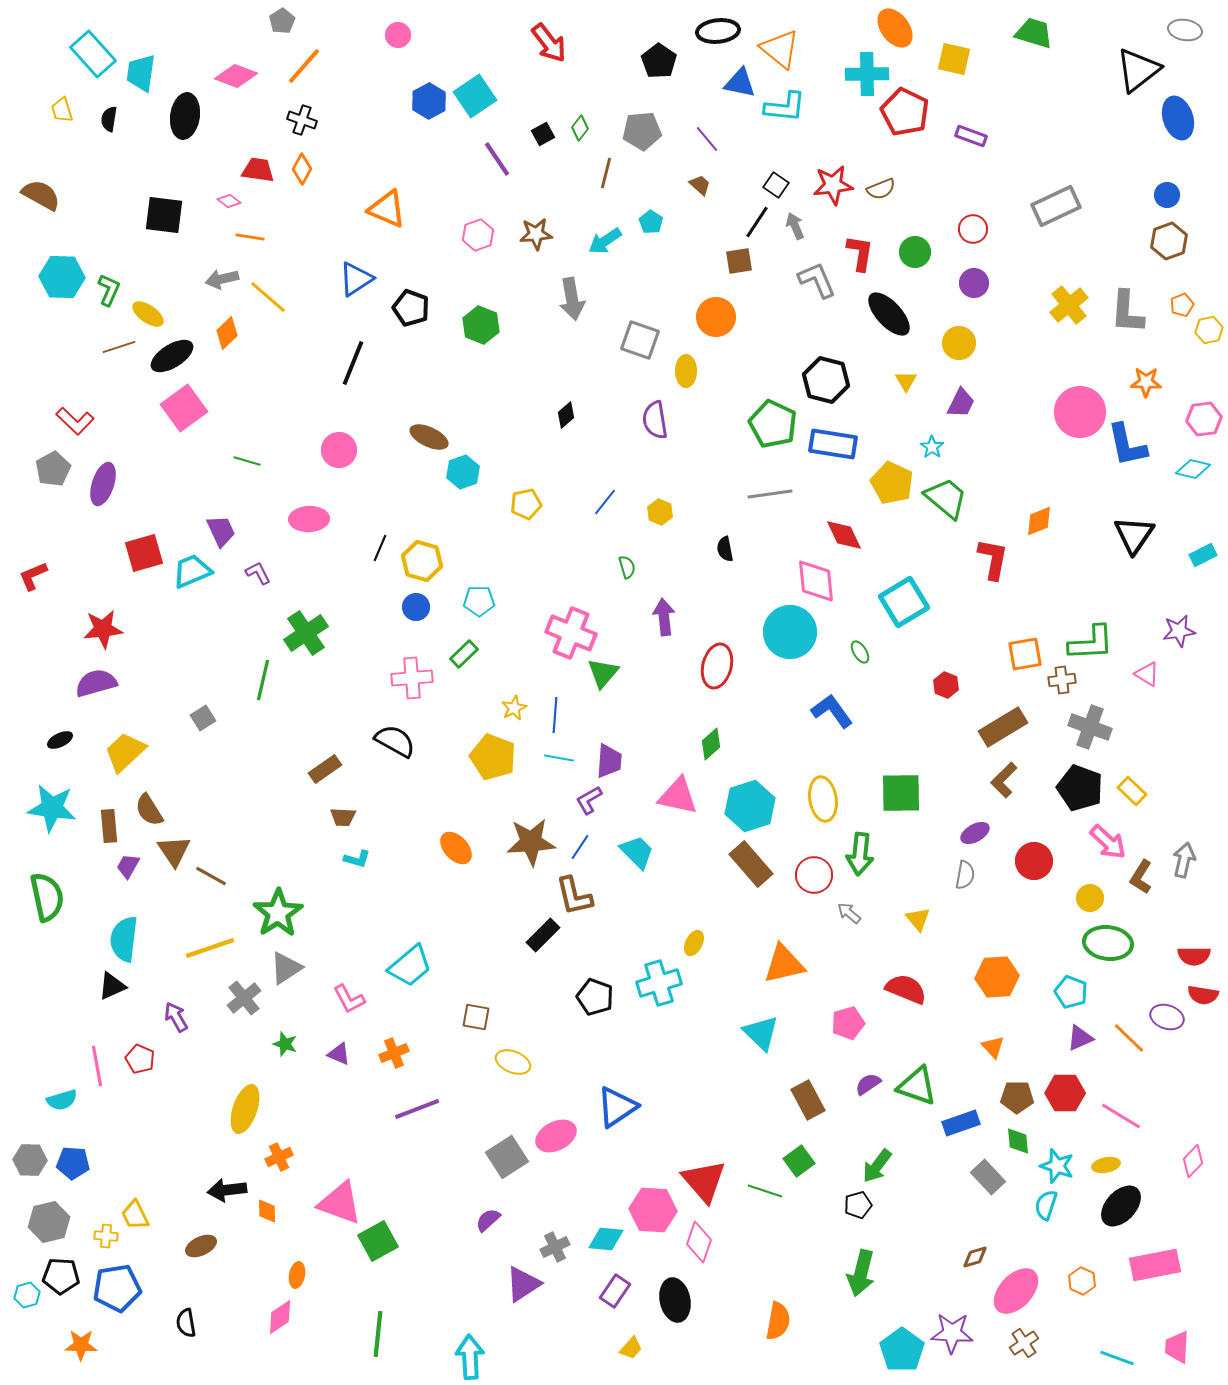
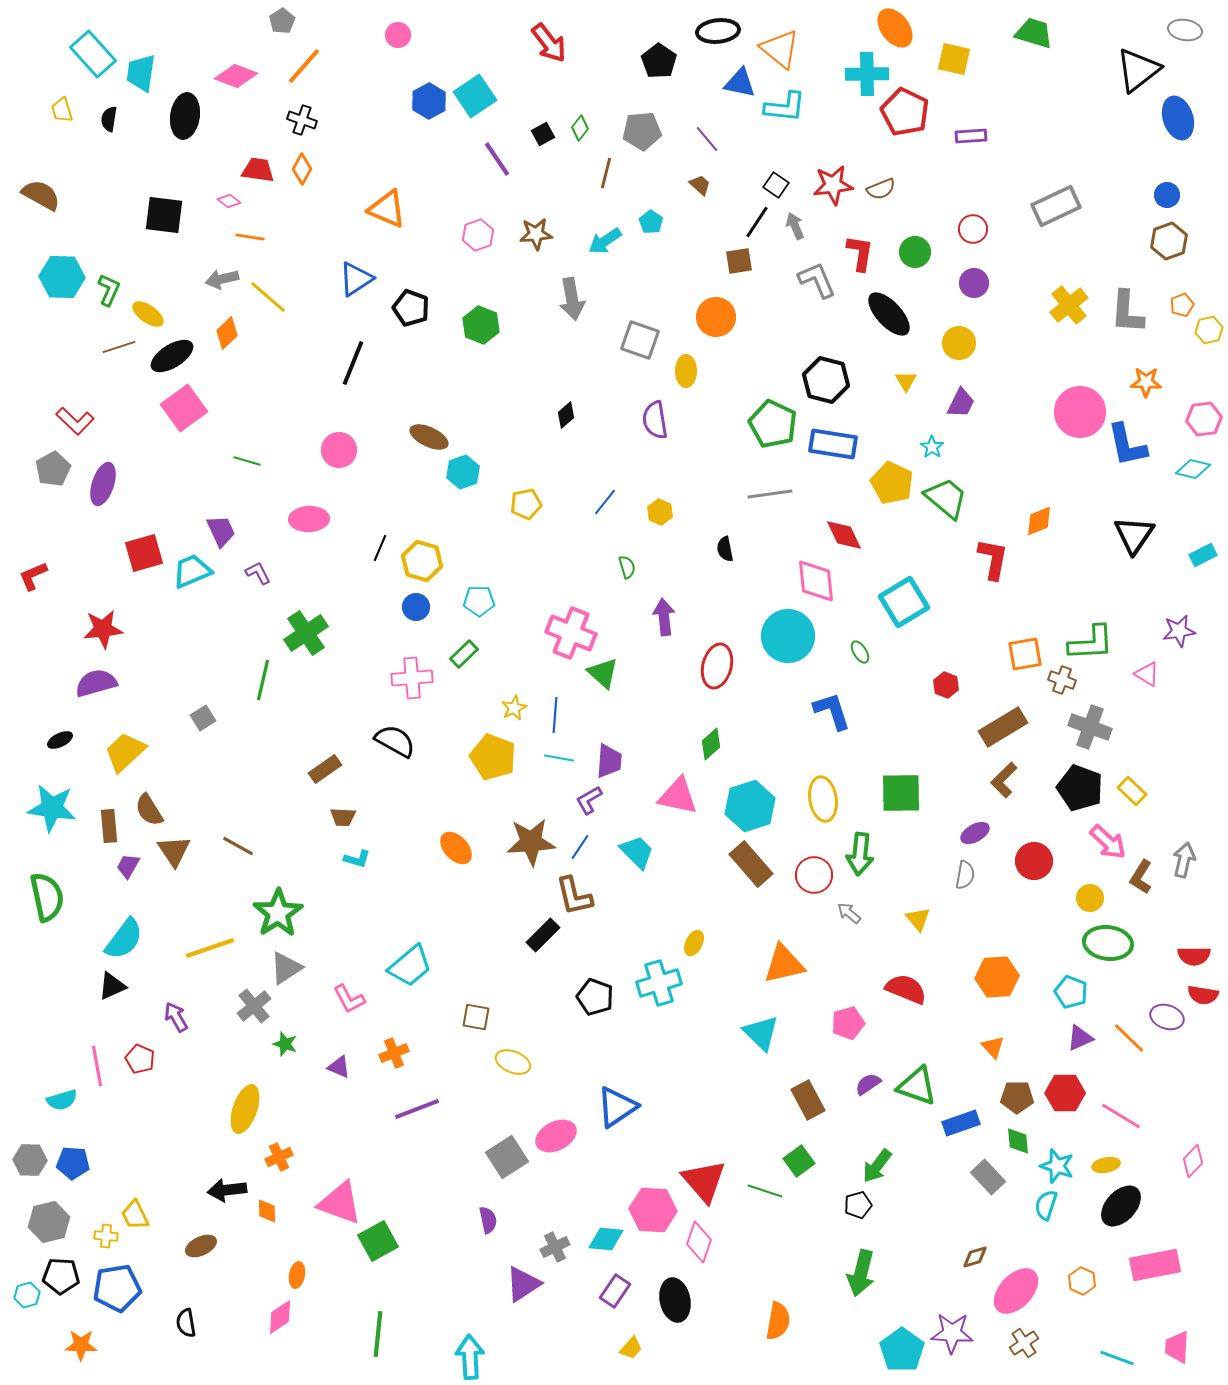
purple rectangle at (971, 136): rotated 24 degrees counterclockwise
cyan circle at (790, 632): moved 2 px left, 4 px down
green triangle at (603, 673): rotated 28 degrees counterclockwise
brown cross at (1062, 680): rotated 28 degrees clockwise
blue L-shape at (832, 711): rotated 18 degrees clockwise
brown line at (211, 876): moved 27 px right, 30 px up
cyan semicircle at (124, 939): rotated 150 degrees counterclockwise
gray cross at (244, 998): moved 10 px right, 8 px down
purple triangle at (339, 1054): moved 13 px down
purple semicircle at (488, 1220): rotated 120 degrees clockwise
